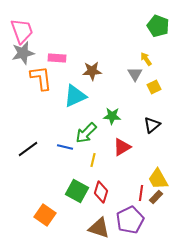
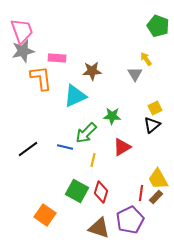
gray star: moved 2 px up
yellow square: moved 1 px right, 21 px down
